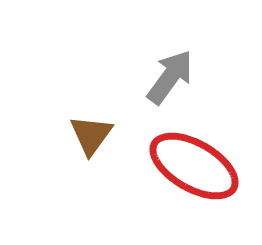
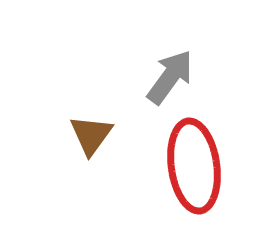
red ellipse: rotated 52 degrees clockwise
